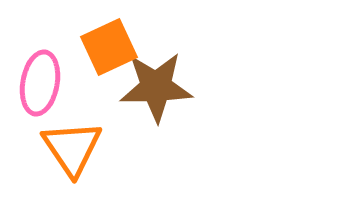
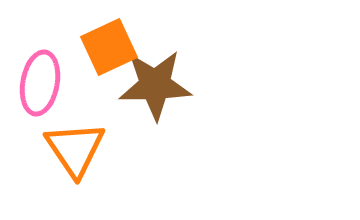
brown star: moved 1 px left, 2 px up
orange triangle: moved 3 px right, 1 px down
